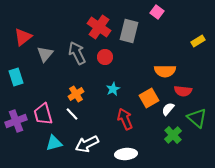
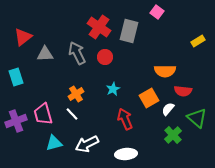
gray triangle: rotated 48 degrees clockwise
